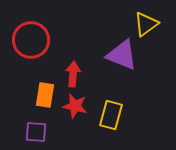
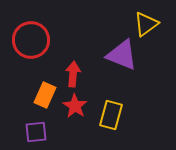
orange rectangle: rotated 15 degrees clockwise
red star: rotated 20 degrees clockwise
purple square: rotated 10 degrees counterclockwise
